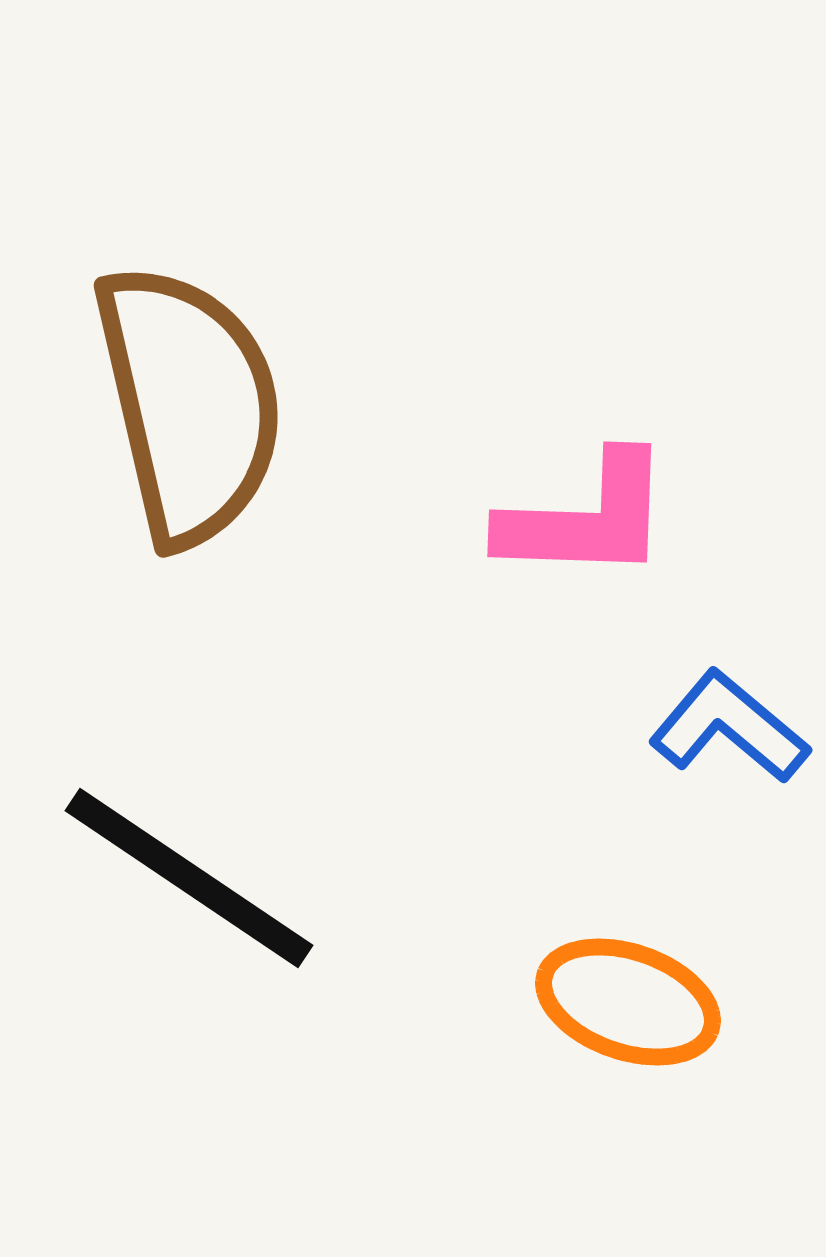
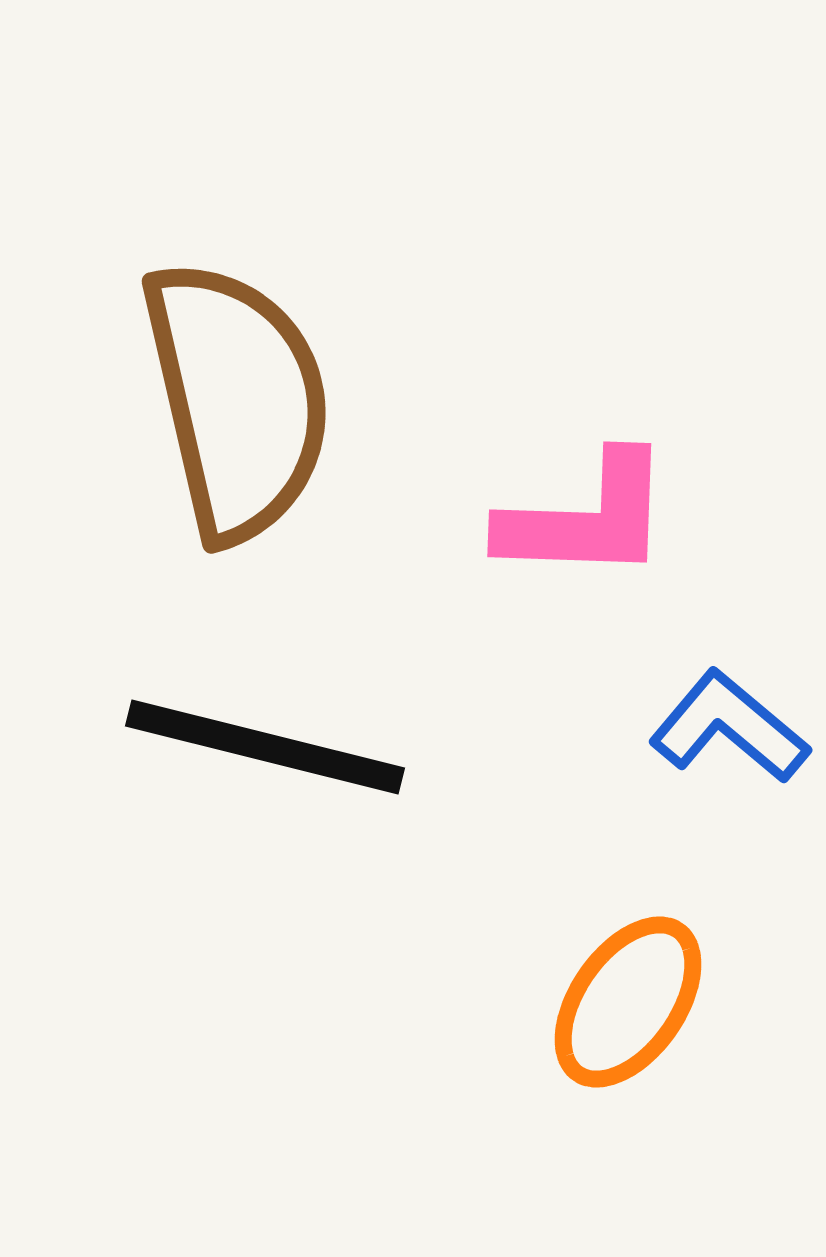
brown semicircle: moved 48 px right, 4 px up
black line: moved 76 px right, 131 px up; rotated 20 degrees counterclockwise
orange ellipse: rotated 74 degrees counterclockwise
